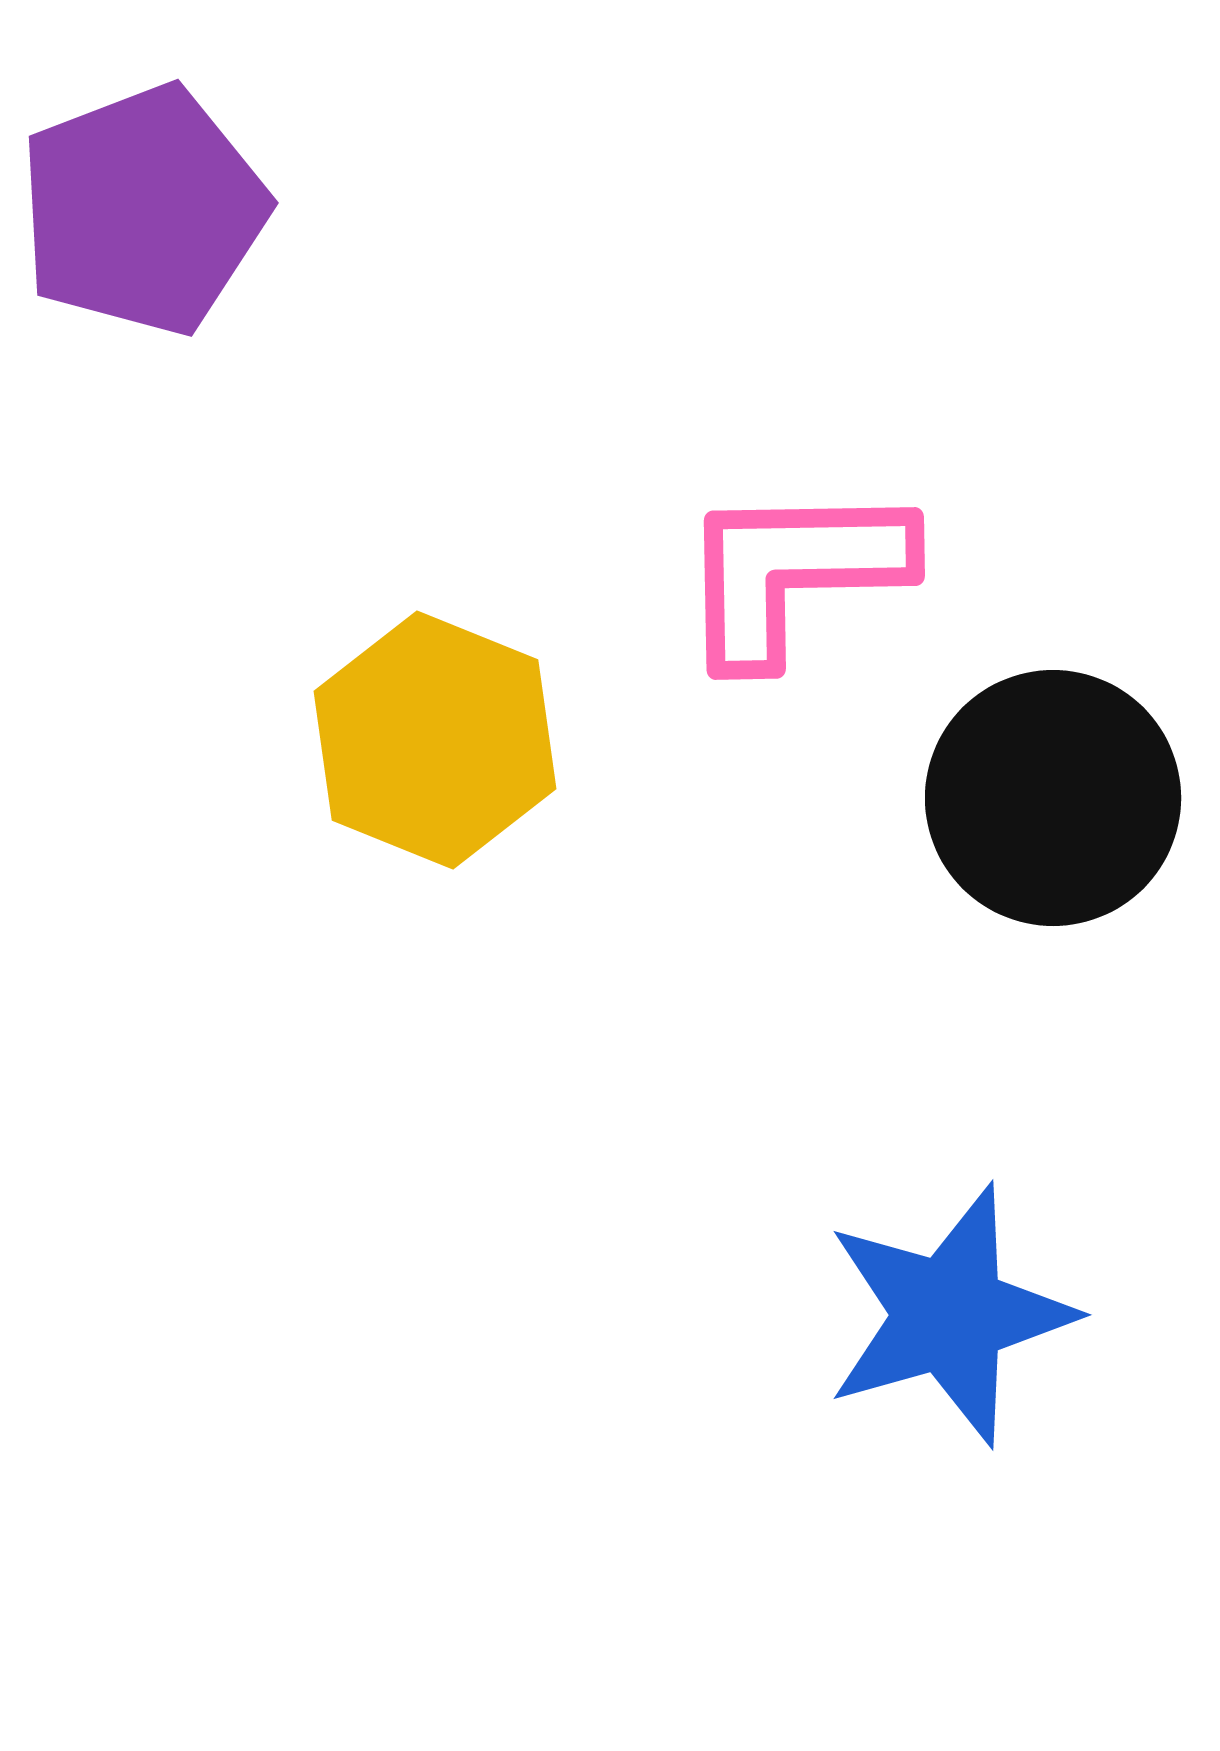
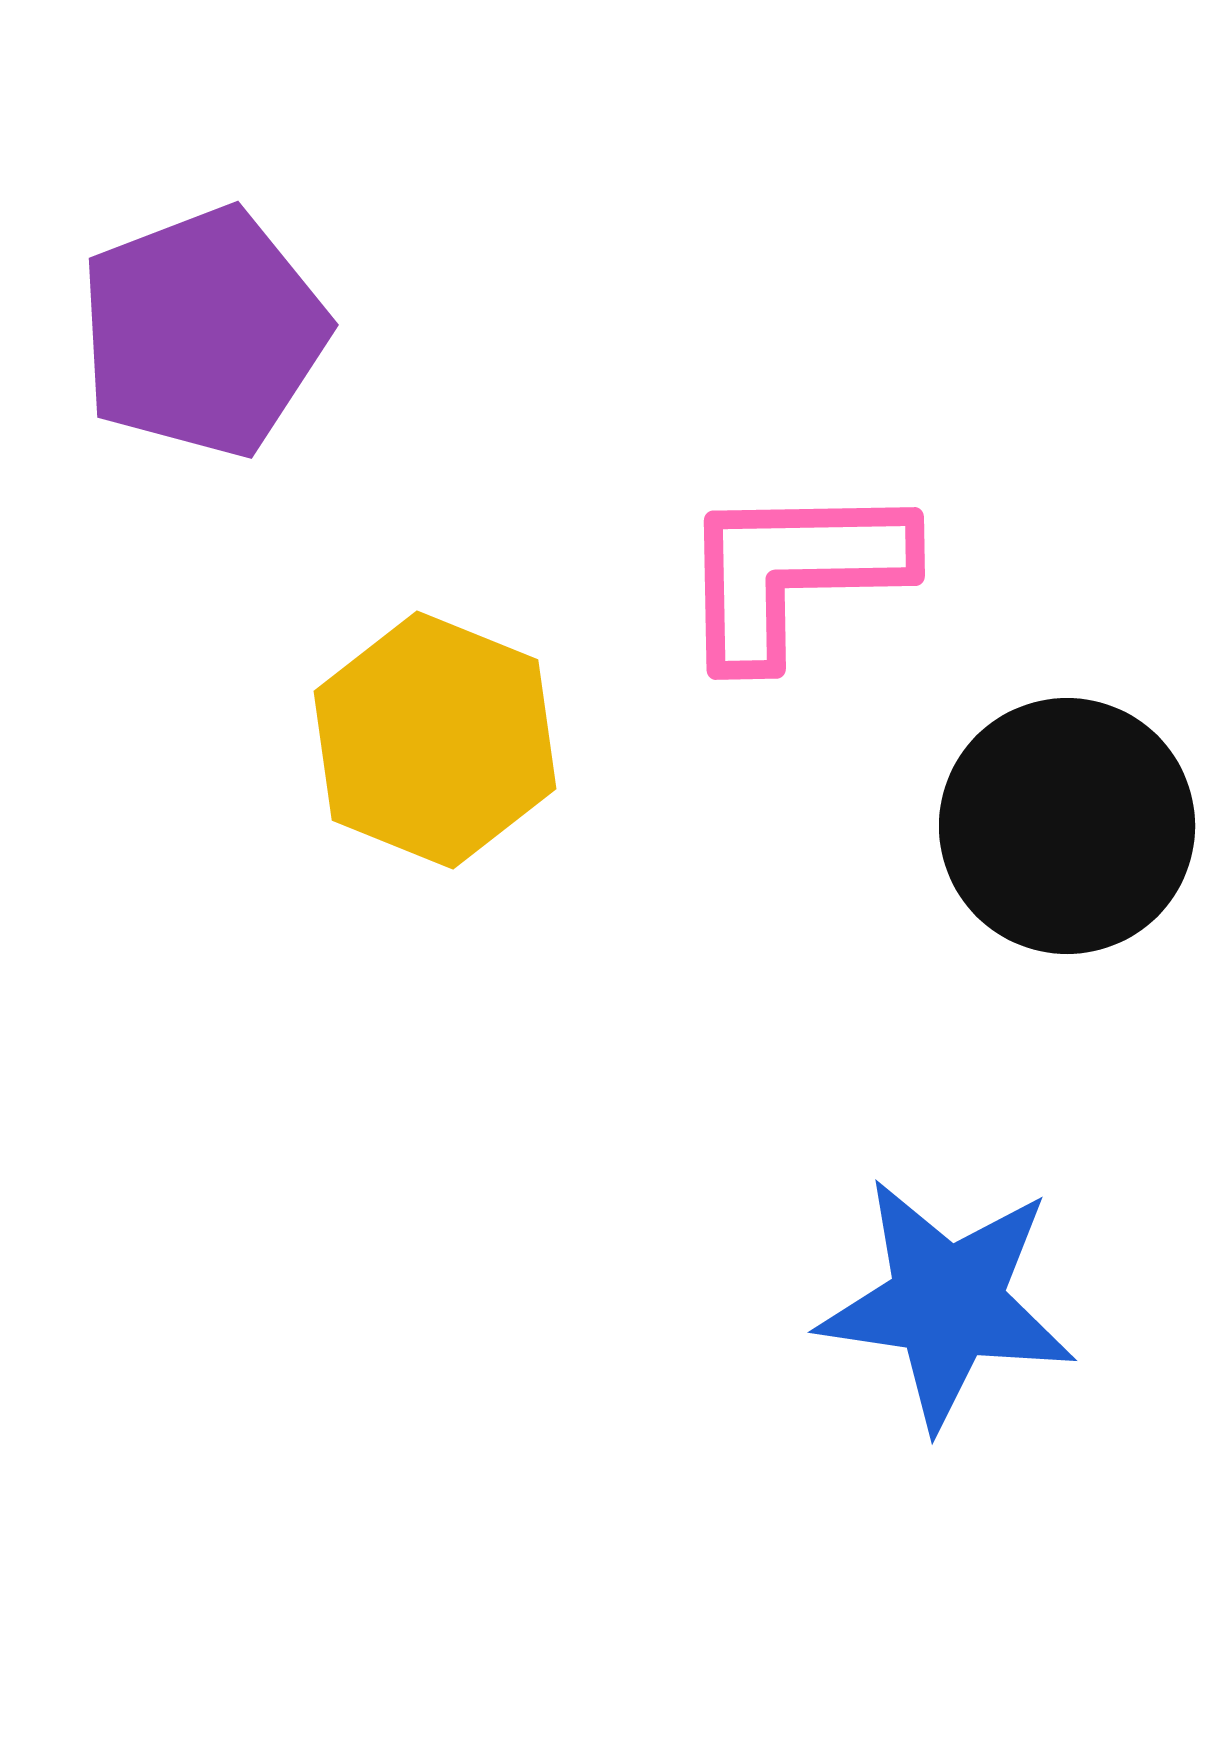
purple pentagon: moved 60 px right, 122 px down
black circle: moved 14 px right, 28 px down
blue star: moved 2 px left, 12 px up; rotated 24 degrees clockwise
